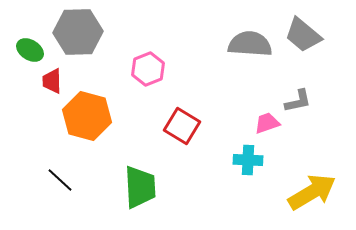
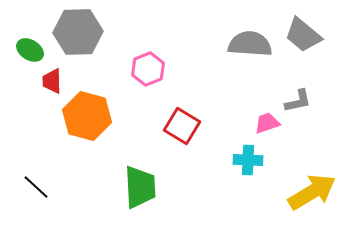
black line: moved 24 px left, 7 px down
